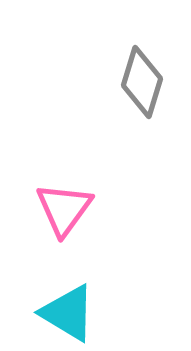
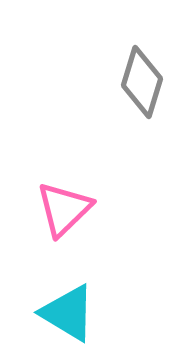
pink triangle: rotated 10 degrees clockwise
